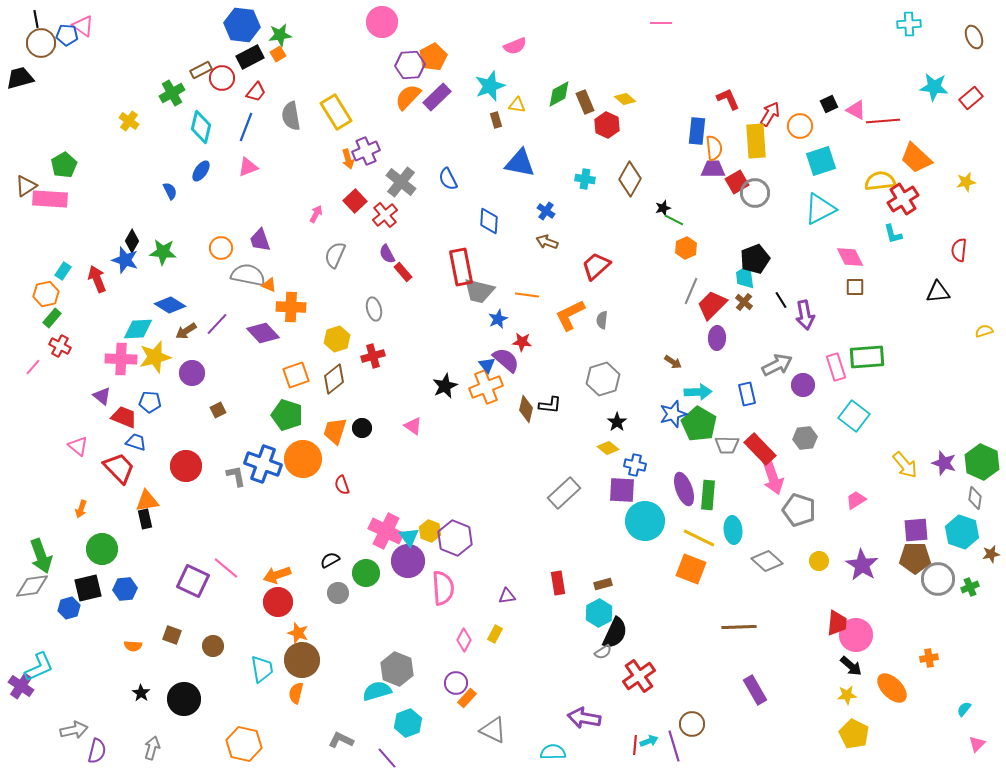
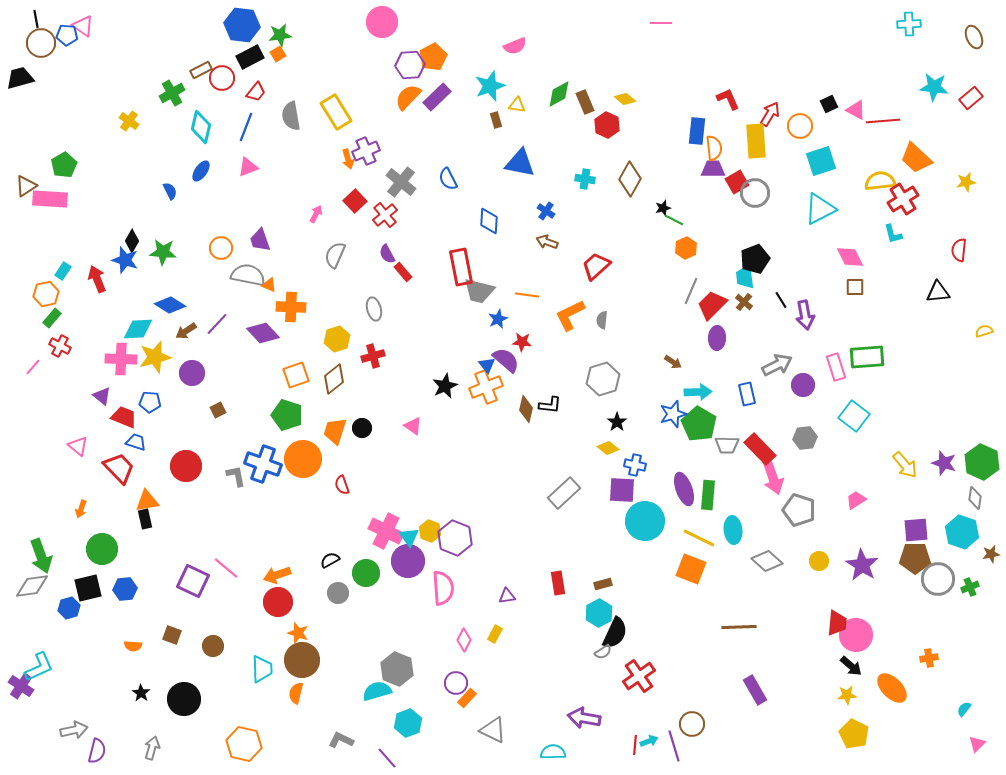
cyan trapezoid at (262, 669): rotated 8 degrees clockwise
